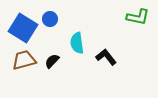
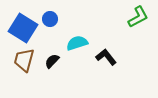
green L-shape: rotated 40 degrees counterclockwise
cyan semicircle: rotated 80 degrees clockwise
brown trapezoid: rotated 60 degrees counterclockwise
